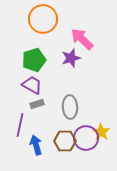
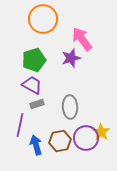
pink arrow: rotated 10 degrees clockwise
brown hexagon: moved 5 px left; rotated 10 degrees counterclockwise
